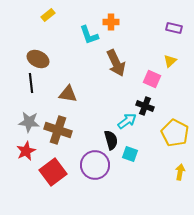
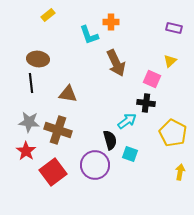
brown ellipse: rotated 20 degrees counterclockwise
black cross: moved 1 px right, 3 px up; rotated 12 degrees counterclockwise
yellow pentagon: moved 2 px left
black semicircle: moved 1 px left
red star: rotated 12 degrees counterclockwise
